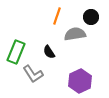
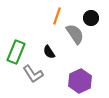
black circle: moved 1 px down
gray semicircle: rotated 65 degrees clockwise
